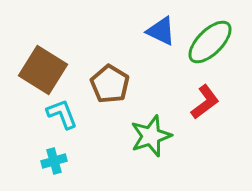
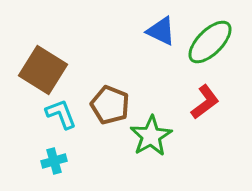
brown pentagon: moved 21 px down; rotated 9 degrees counterclockwise
cyan L-shape: moved 1 px left
green star: rotated 12 degrees counterclockwise
